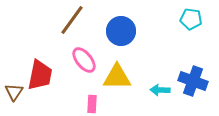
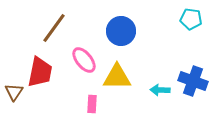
brown line: moved 18 px left, 8 px down
red trapezoid: moved 3 px up
